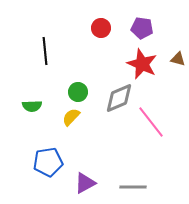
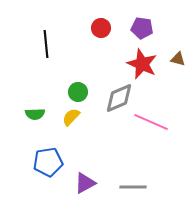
black line: moved 1 px right, 7 px up
green semicircle: moved 3 px right, 8 px down
pink line: rotated 28 degrees counterclockwise
